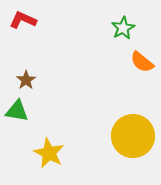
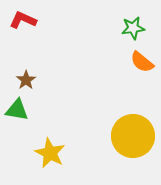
green star: moved 10 px right; rotated 20 degrees clockwise
green triangle: moved 1 px up
yellow star: moved 1 px right
